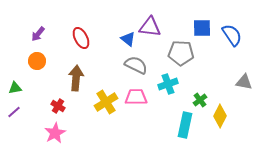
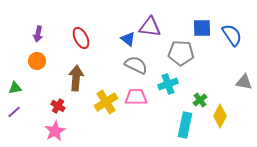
purple arrow: rotated 28 degrees counterclockwise
pink star: moved 2 px up
